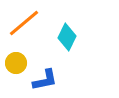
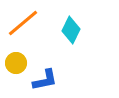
orange line: moved 1 px left
cyan diamond: moved 4 px right, 7 px up
